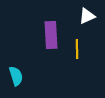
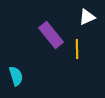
white triangle: moved 1 px down
purple rectangle: rotated 36 degrees counterclockwise
